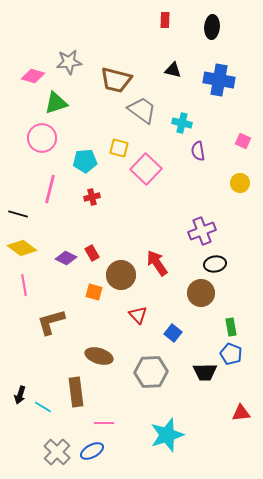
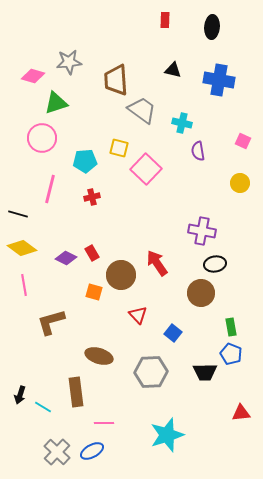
brown trapezoid at (116, 80): rotated 72 degrees clockwise
purple cross at (202, 231): rotated 32 degrees clockwise
